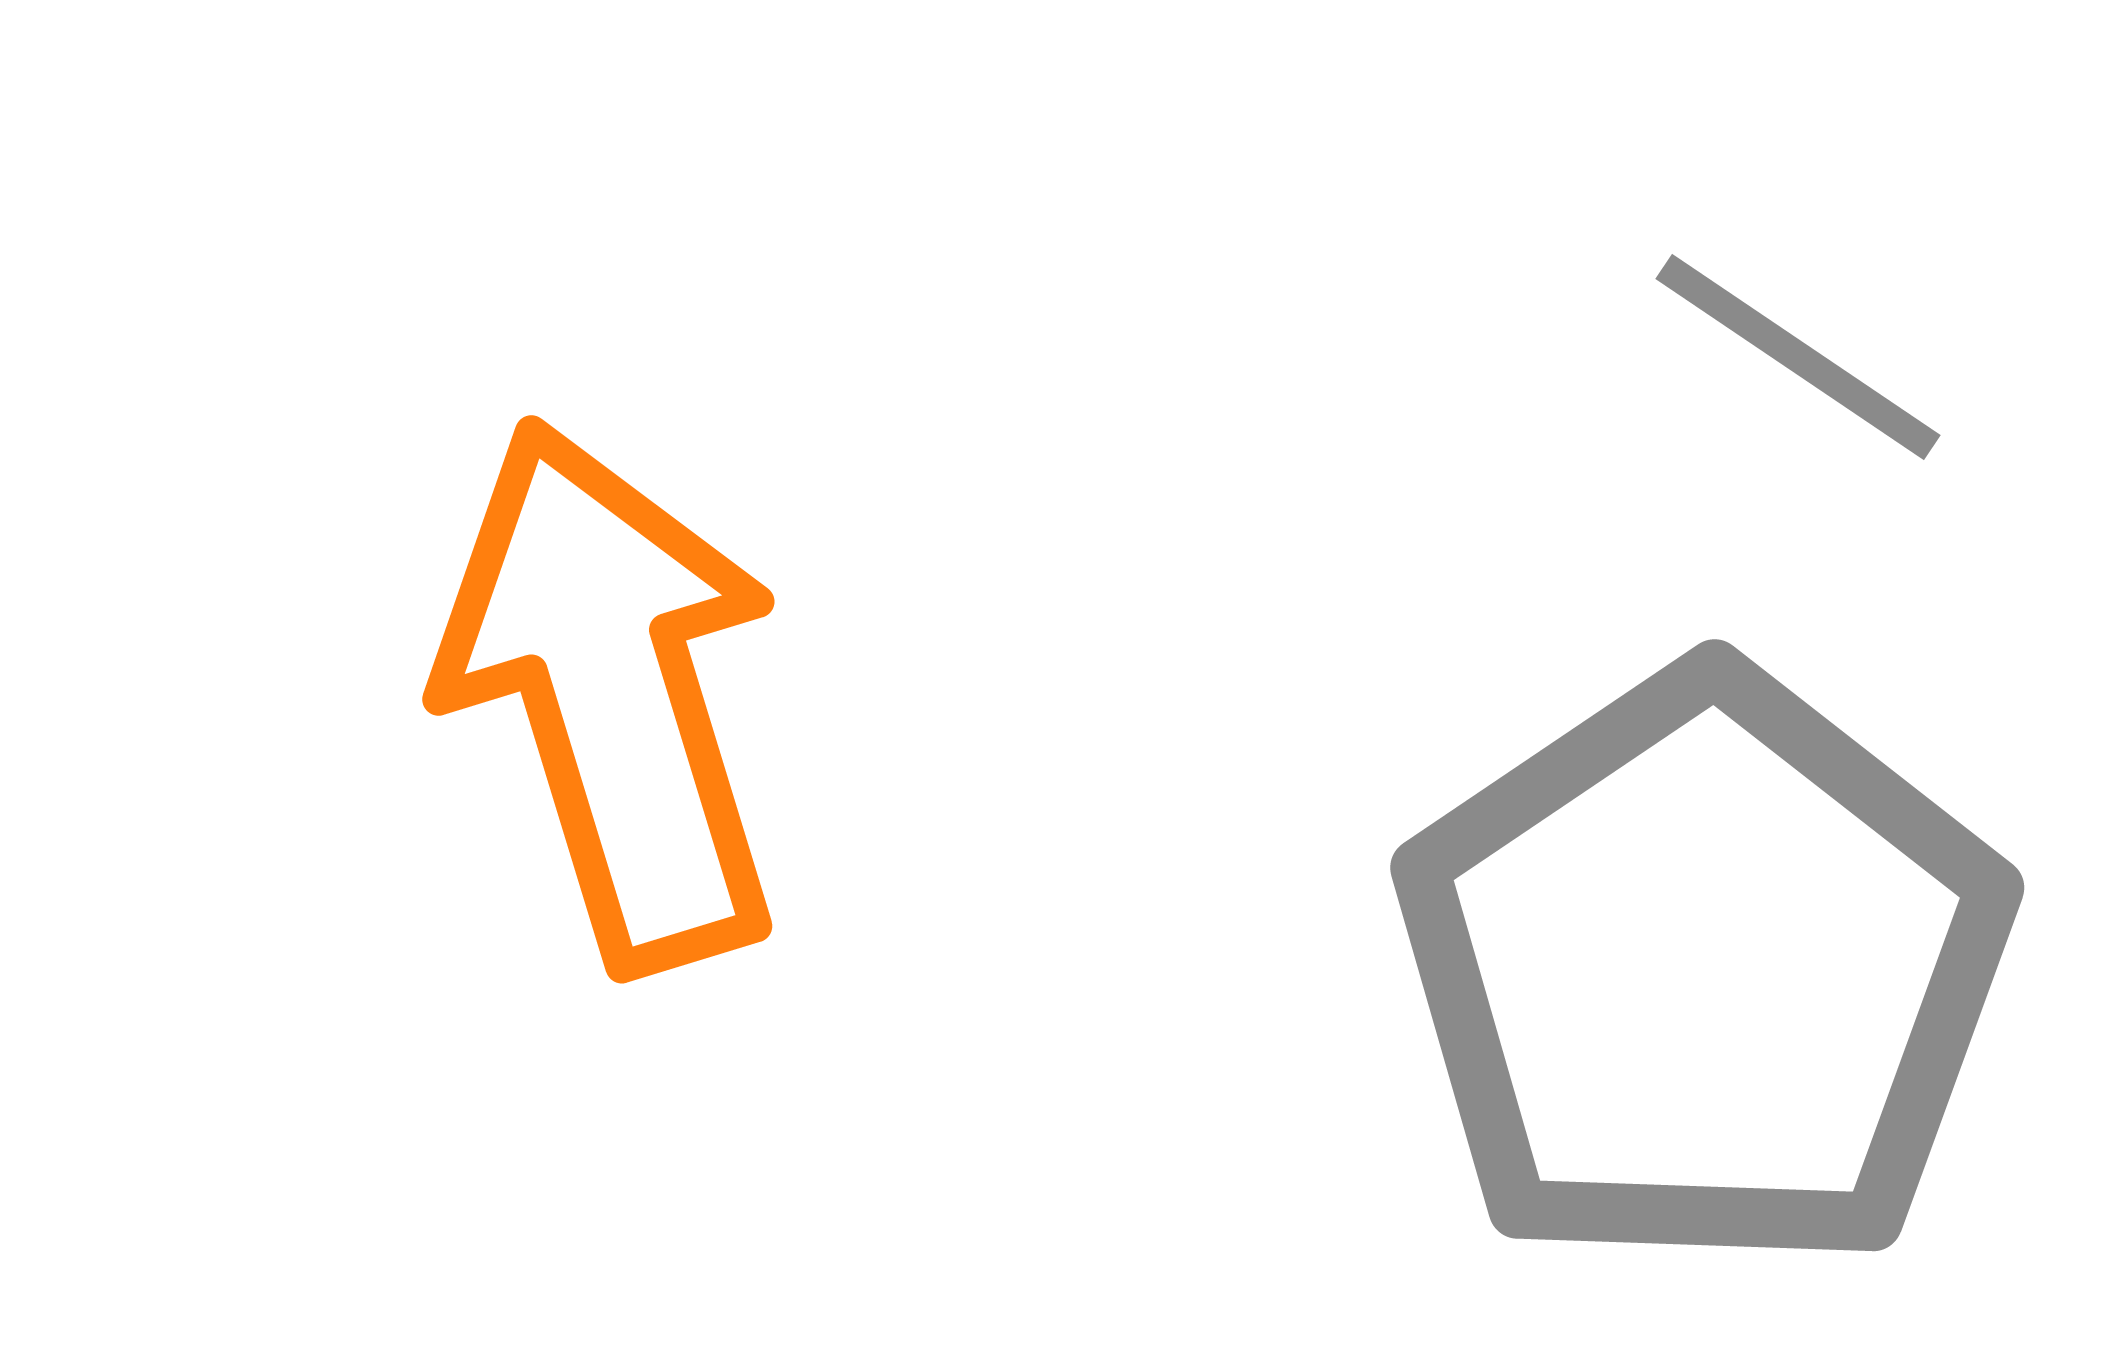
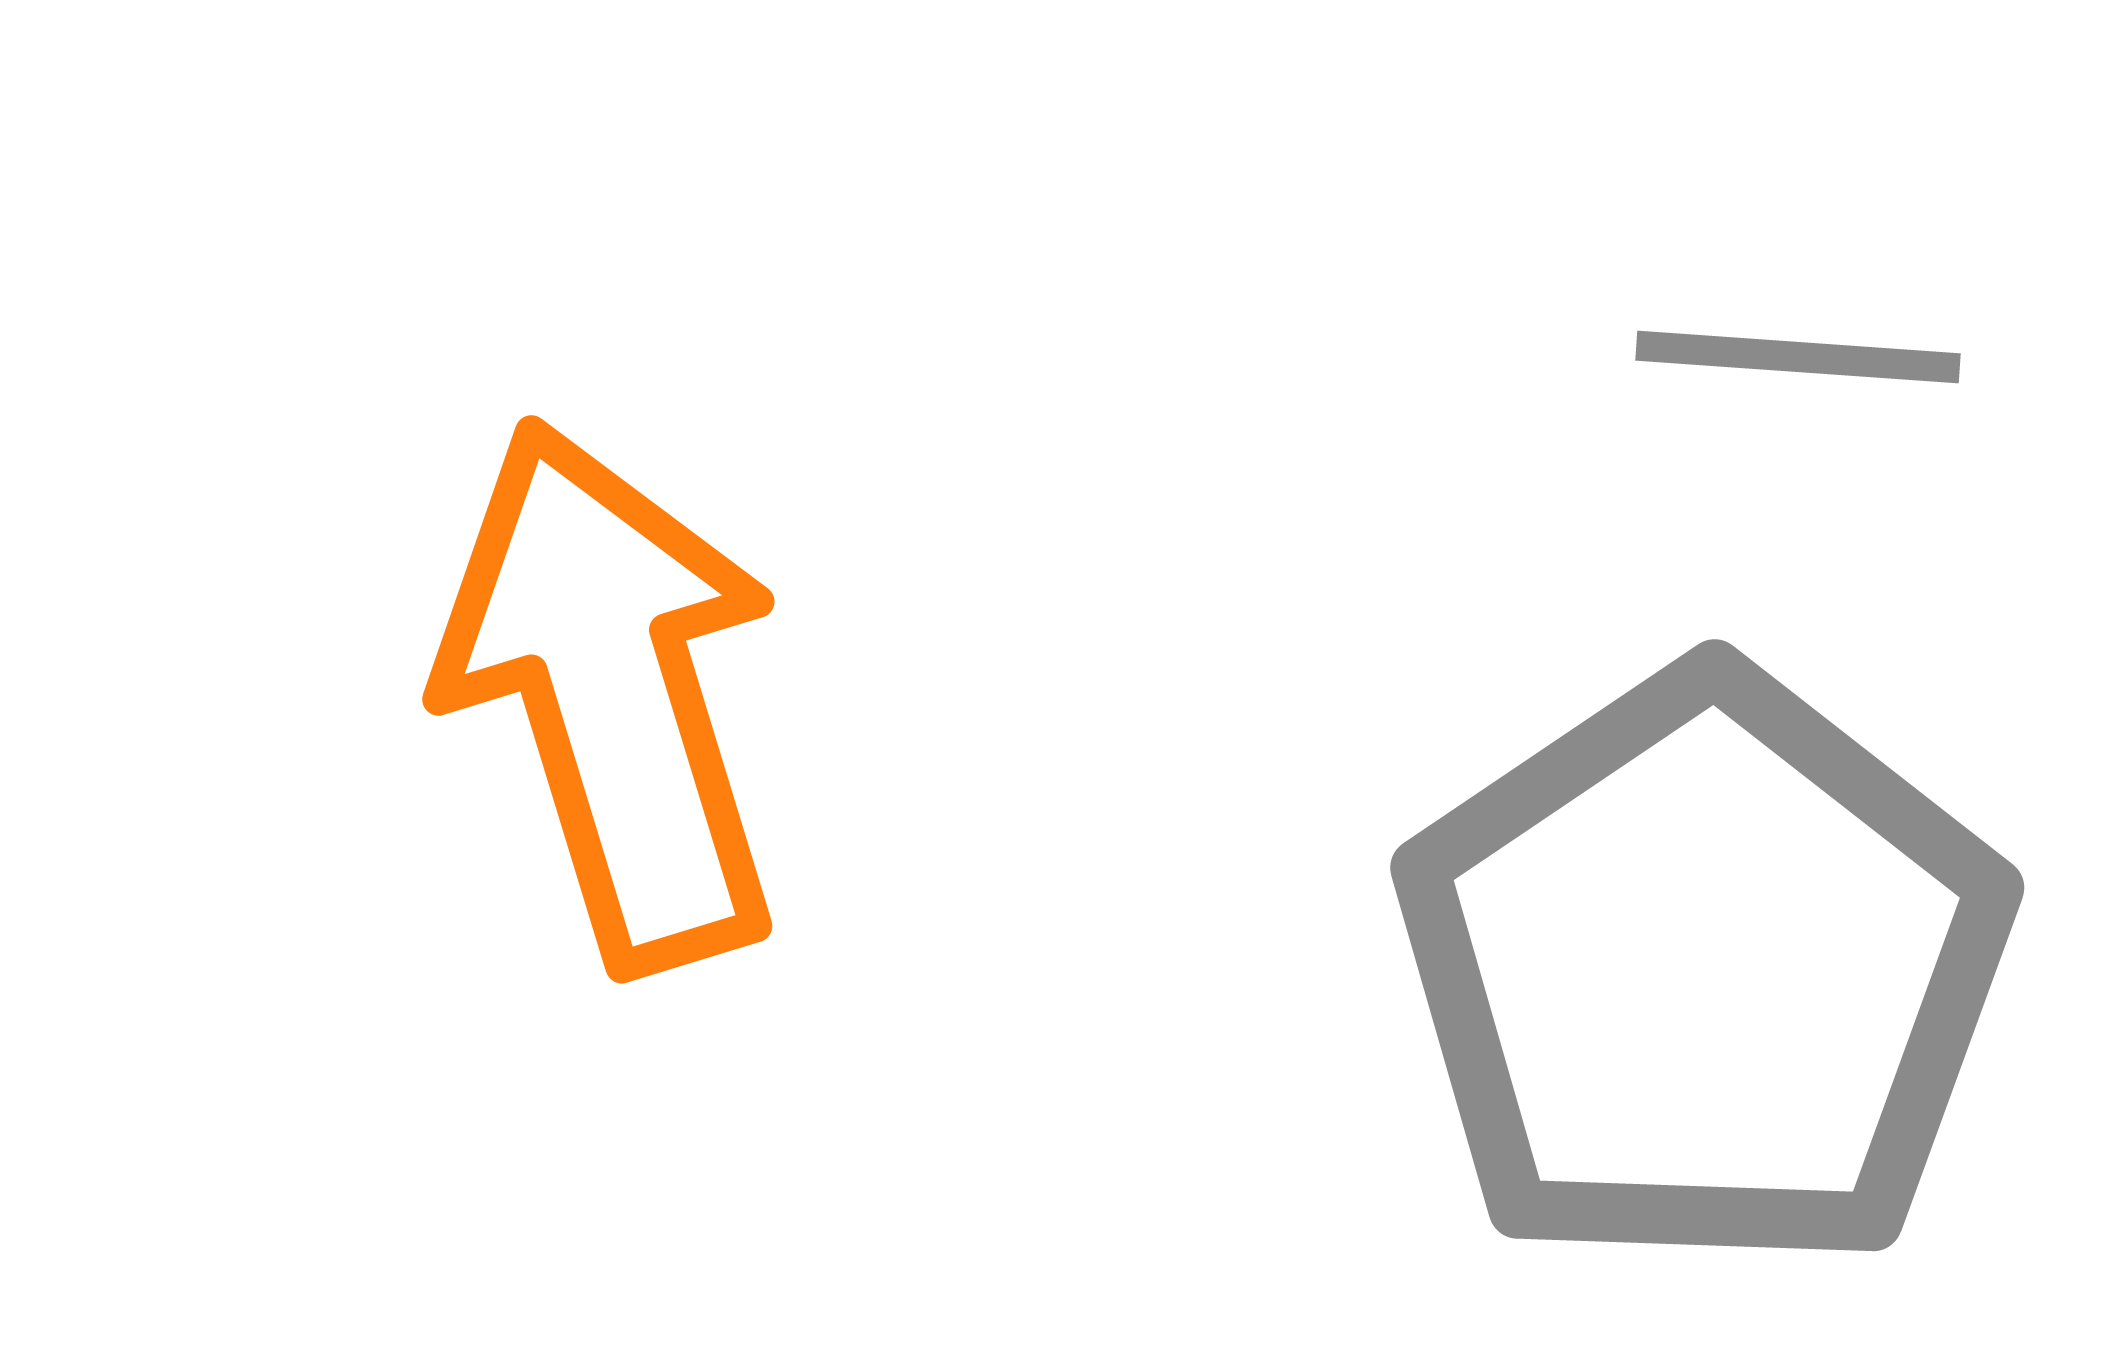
gray line: rotated 30 degrees counterclockwise
